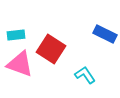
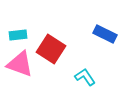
cyan rectangle: moved 2 px right
cyan L-shape: moved 2 px down
